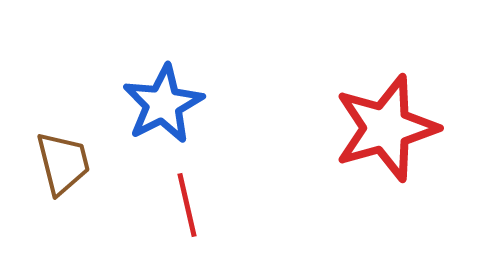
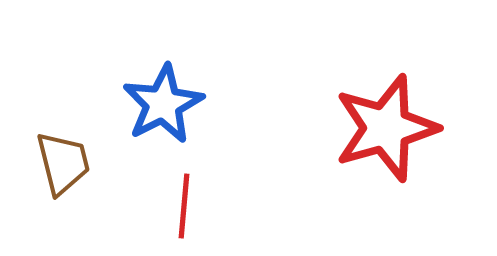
red line: moved 3 px left, 1 px down; rotated 18 degrees clockwise
